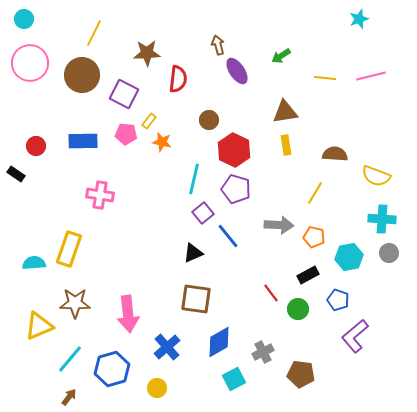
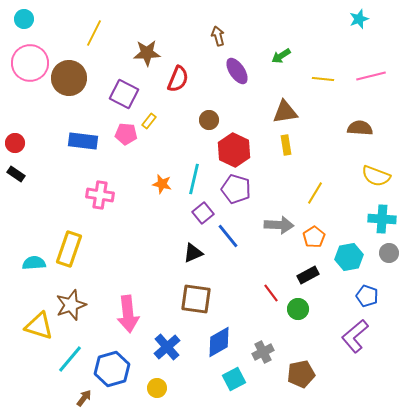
brown arrow at (218, 45): moved 9 px up
brown circle at (82, 75): moved 13 px left, 3 px down
yellow line at (325, 78): moved 2 px left, 1 px down
red semicircle at (178, 79): rotated 16 degrees clockwise
blue rectangle at (83, 141): rotated 8 degrees clockwise
orange star at (162, 142): moved 42 px down
red circle at (36, 146): moved 21 px left, 3 px up
brown semicircle at (335, 154): moved 25 px right, 26 px up
orange pentagon at (314, 237): rotated 25 degrees clockwise
blue pentagon at (338, 300): moved 29 px right, 4 px up
brown star at (75, 303): moved 4 px left, 2 px down; rotated 20 degrees counterclockwise
yellow triangle at (39, 326): rotated 40 degrees clockwise
brown pentagon at (301, 374): rotated 20 degrees counterclockwise
brown arrow at (69, 397): moved 15 px right, 1 px down
